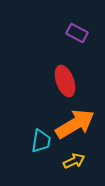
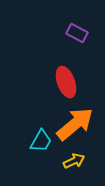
red ellipse: moved 1 px right, 1 px down
orange arrow: rotated 9 degrees counterclockwise
cyan trapezoid: rotated 20 degrees clockwise
